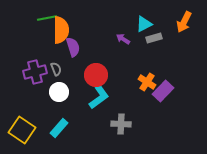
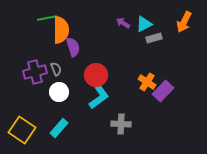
purple arrow: moved 16 px up
